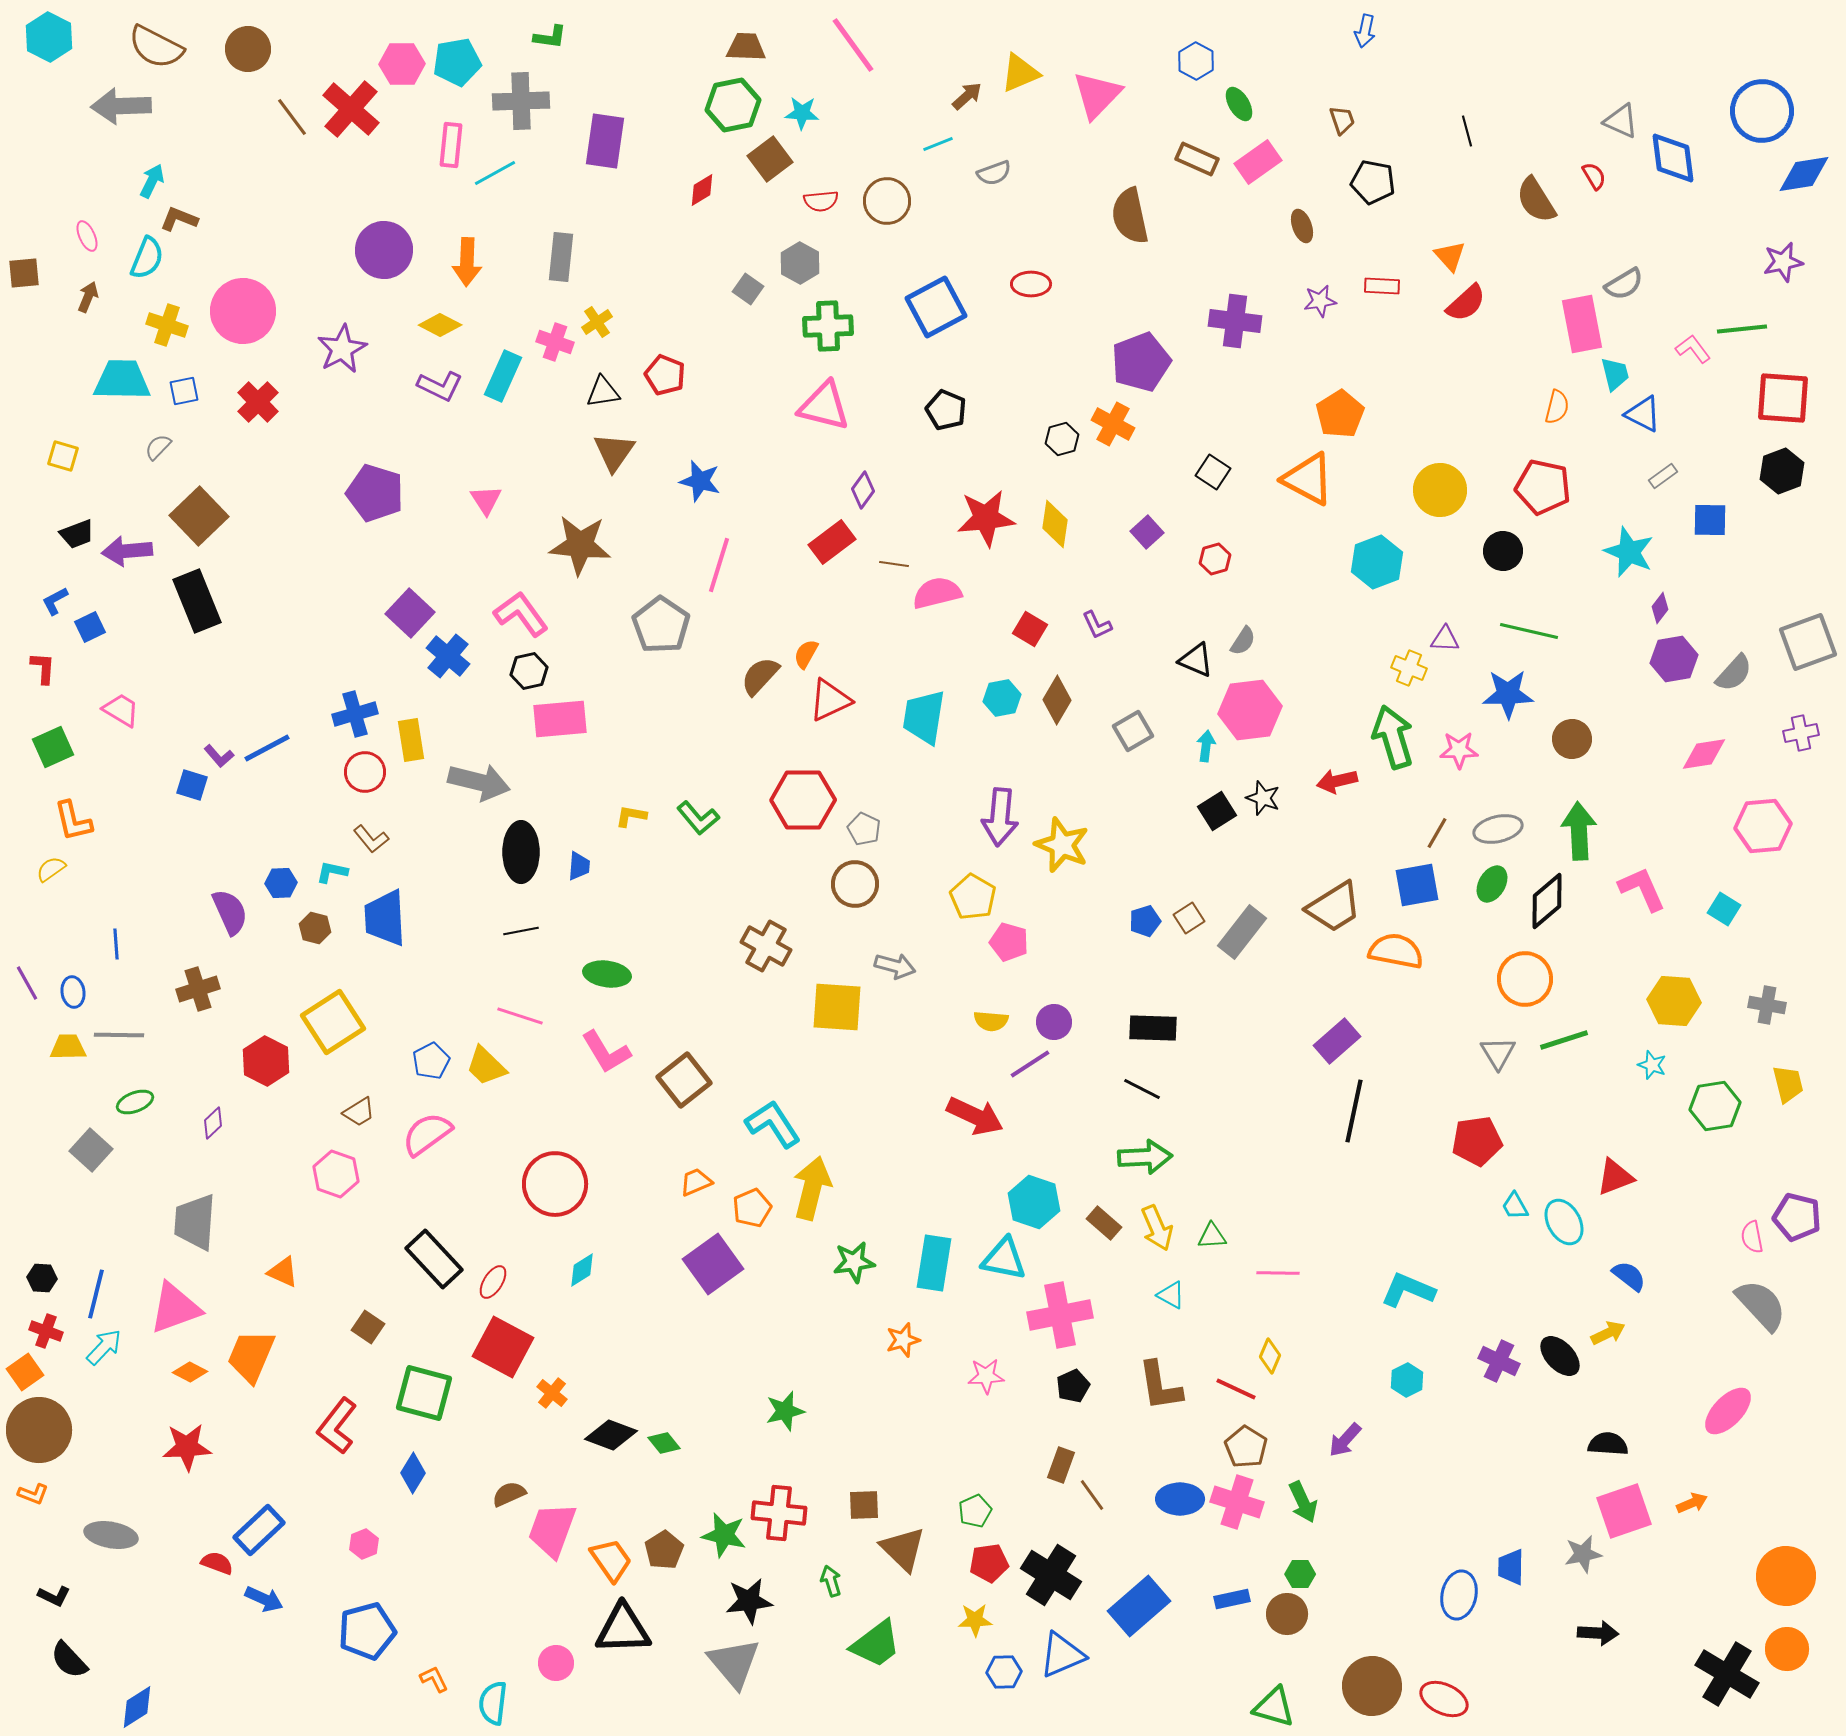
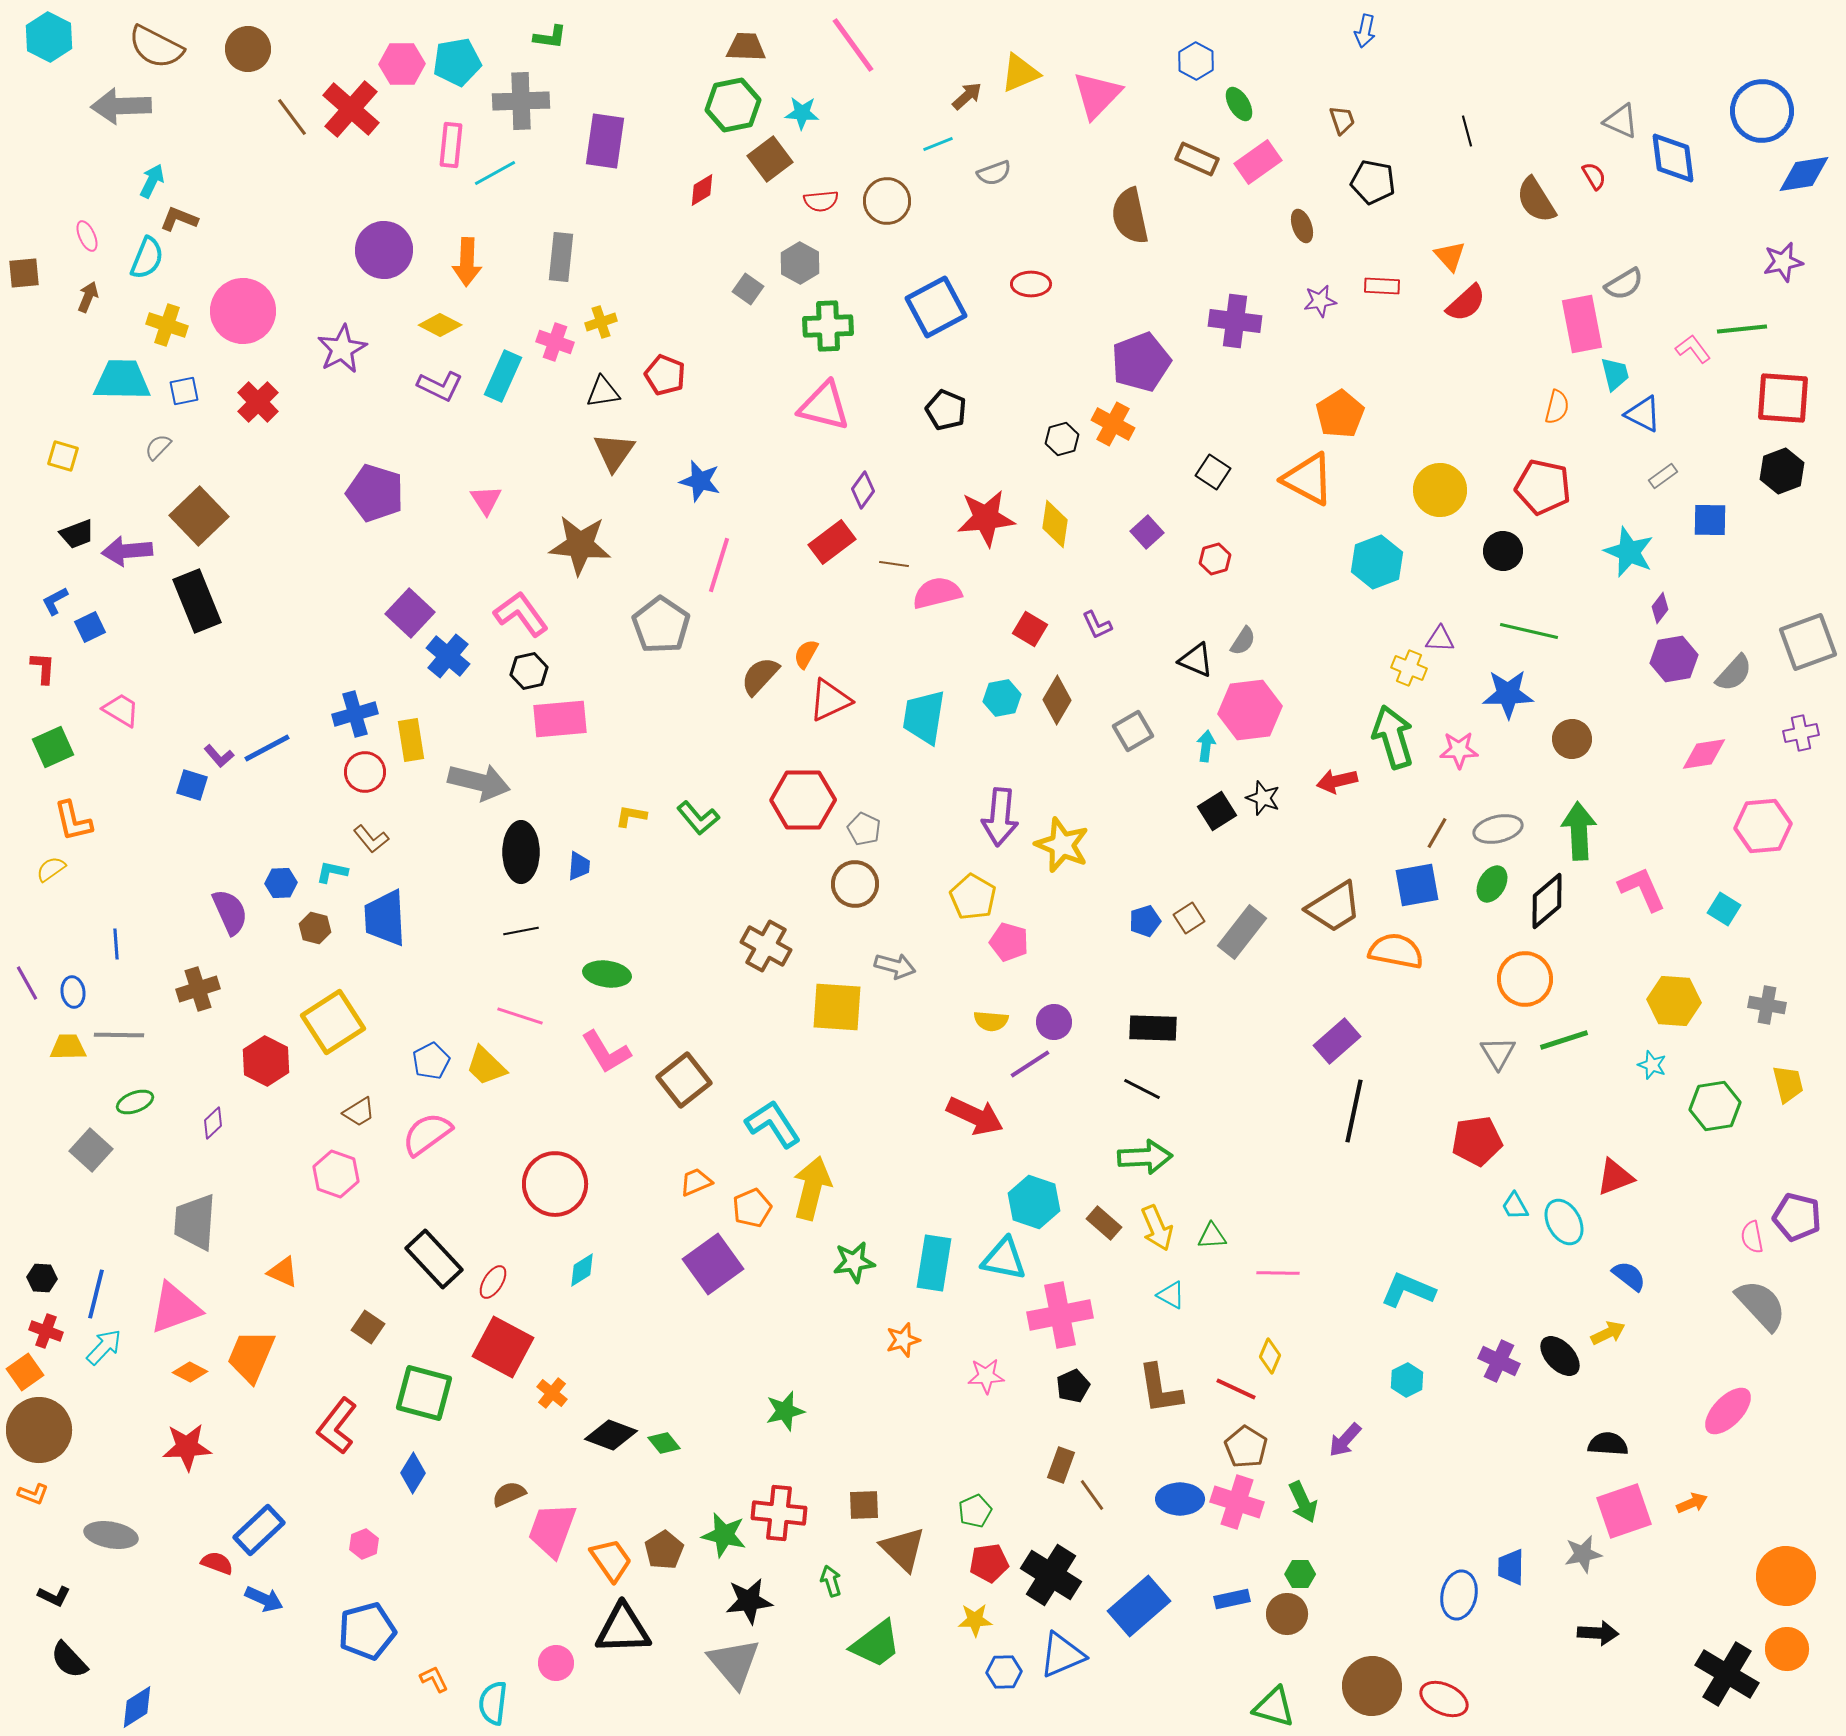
yellow cross at (597, 322): moved 4 px right; rotated 16 degrees clockwise
purple triangle at (1445, 639): moved 5 px left
brown L-shape at (1160, 1386): moved 3 px down
